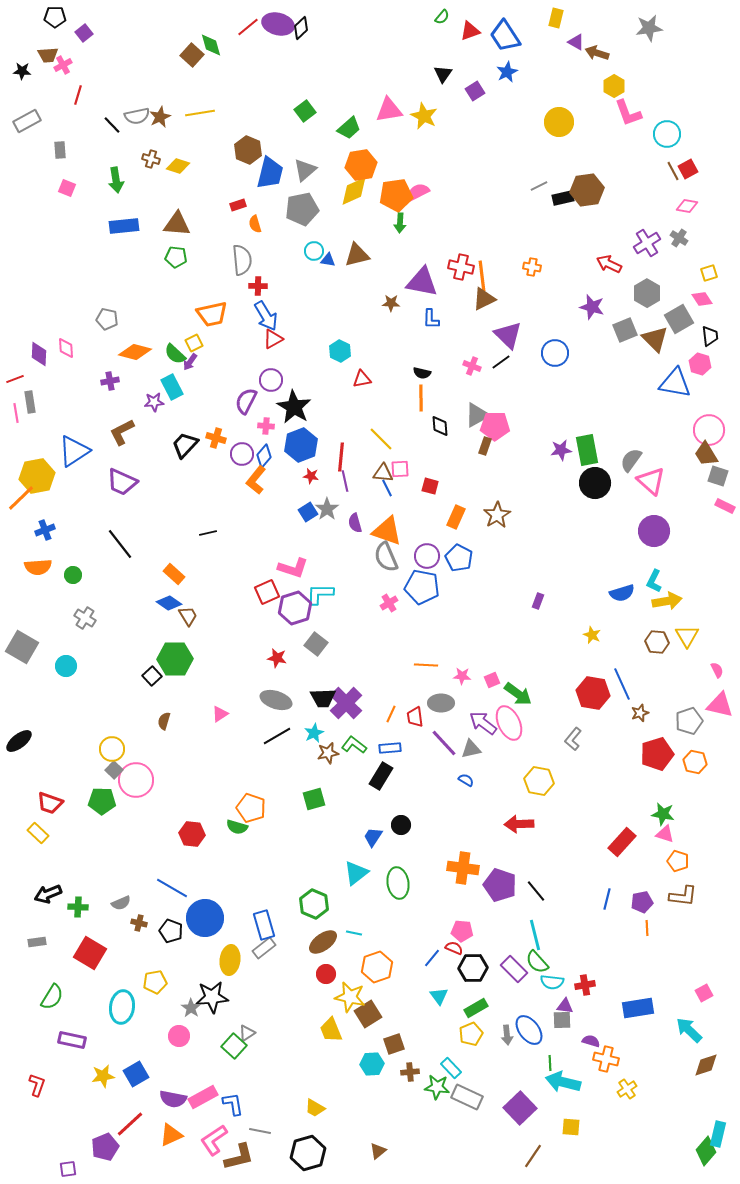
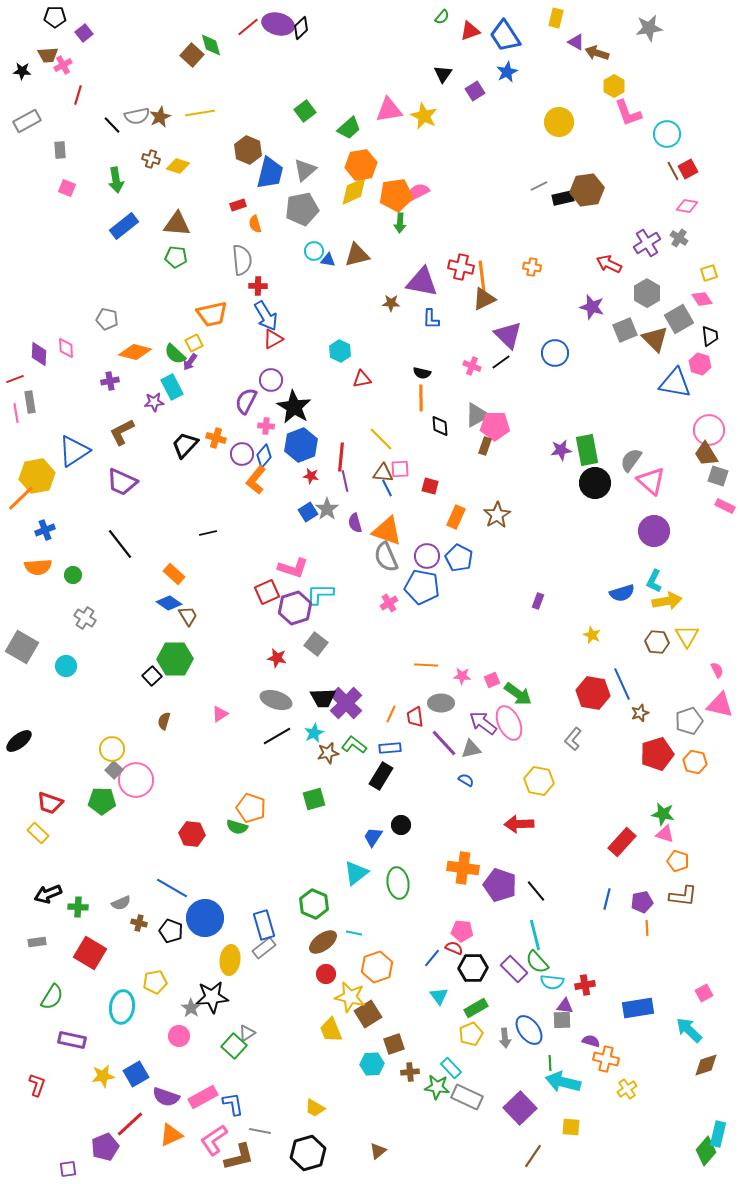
blue rectangle at (124, 226): rotated 32 degrees counterclockwise
gray arrow at (507, 1035): moved 2 px left, 3 px down
purple semicircle at (173, 1099): moved 7 px left, 2 px up; rotated 8 degrees clockwise
